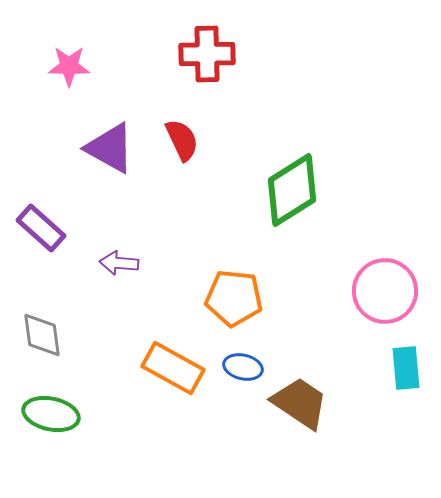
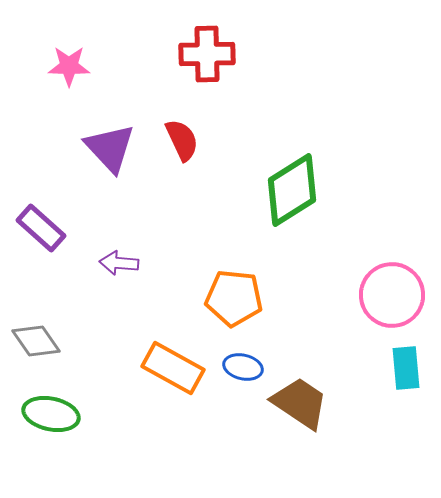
purple triangle: rotated 18 degrees clockwise
pink circle: moved 7 px right, 4 px down
gray diamond: moved 6 px left, 6 px down; rotated 27 degrees counterclockwise
